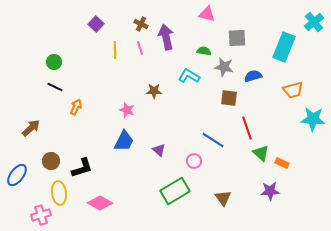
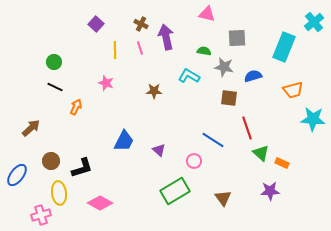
pink star: moved 21 px left, 27 px up
